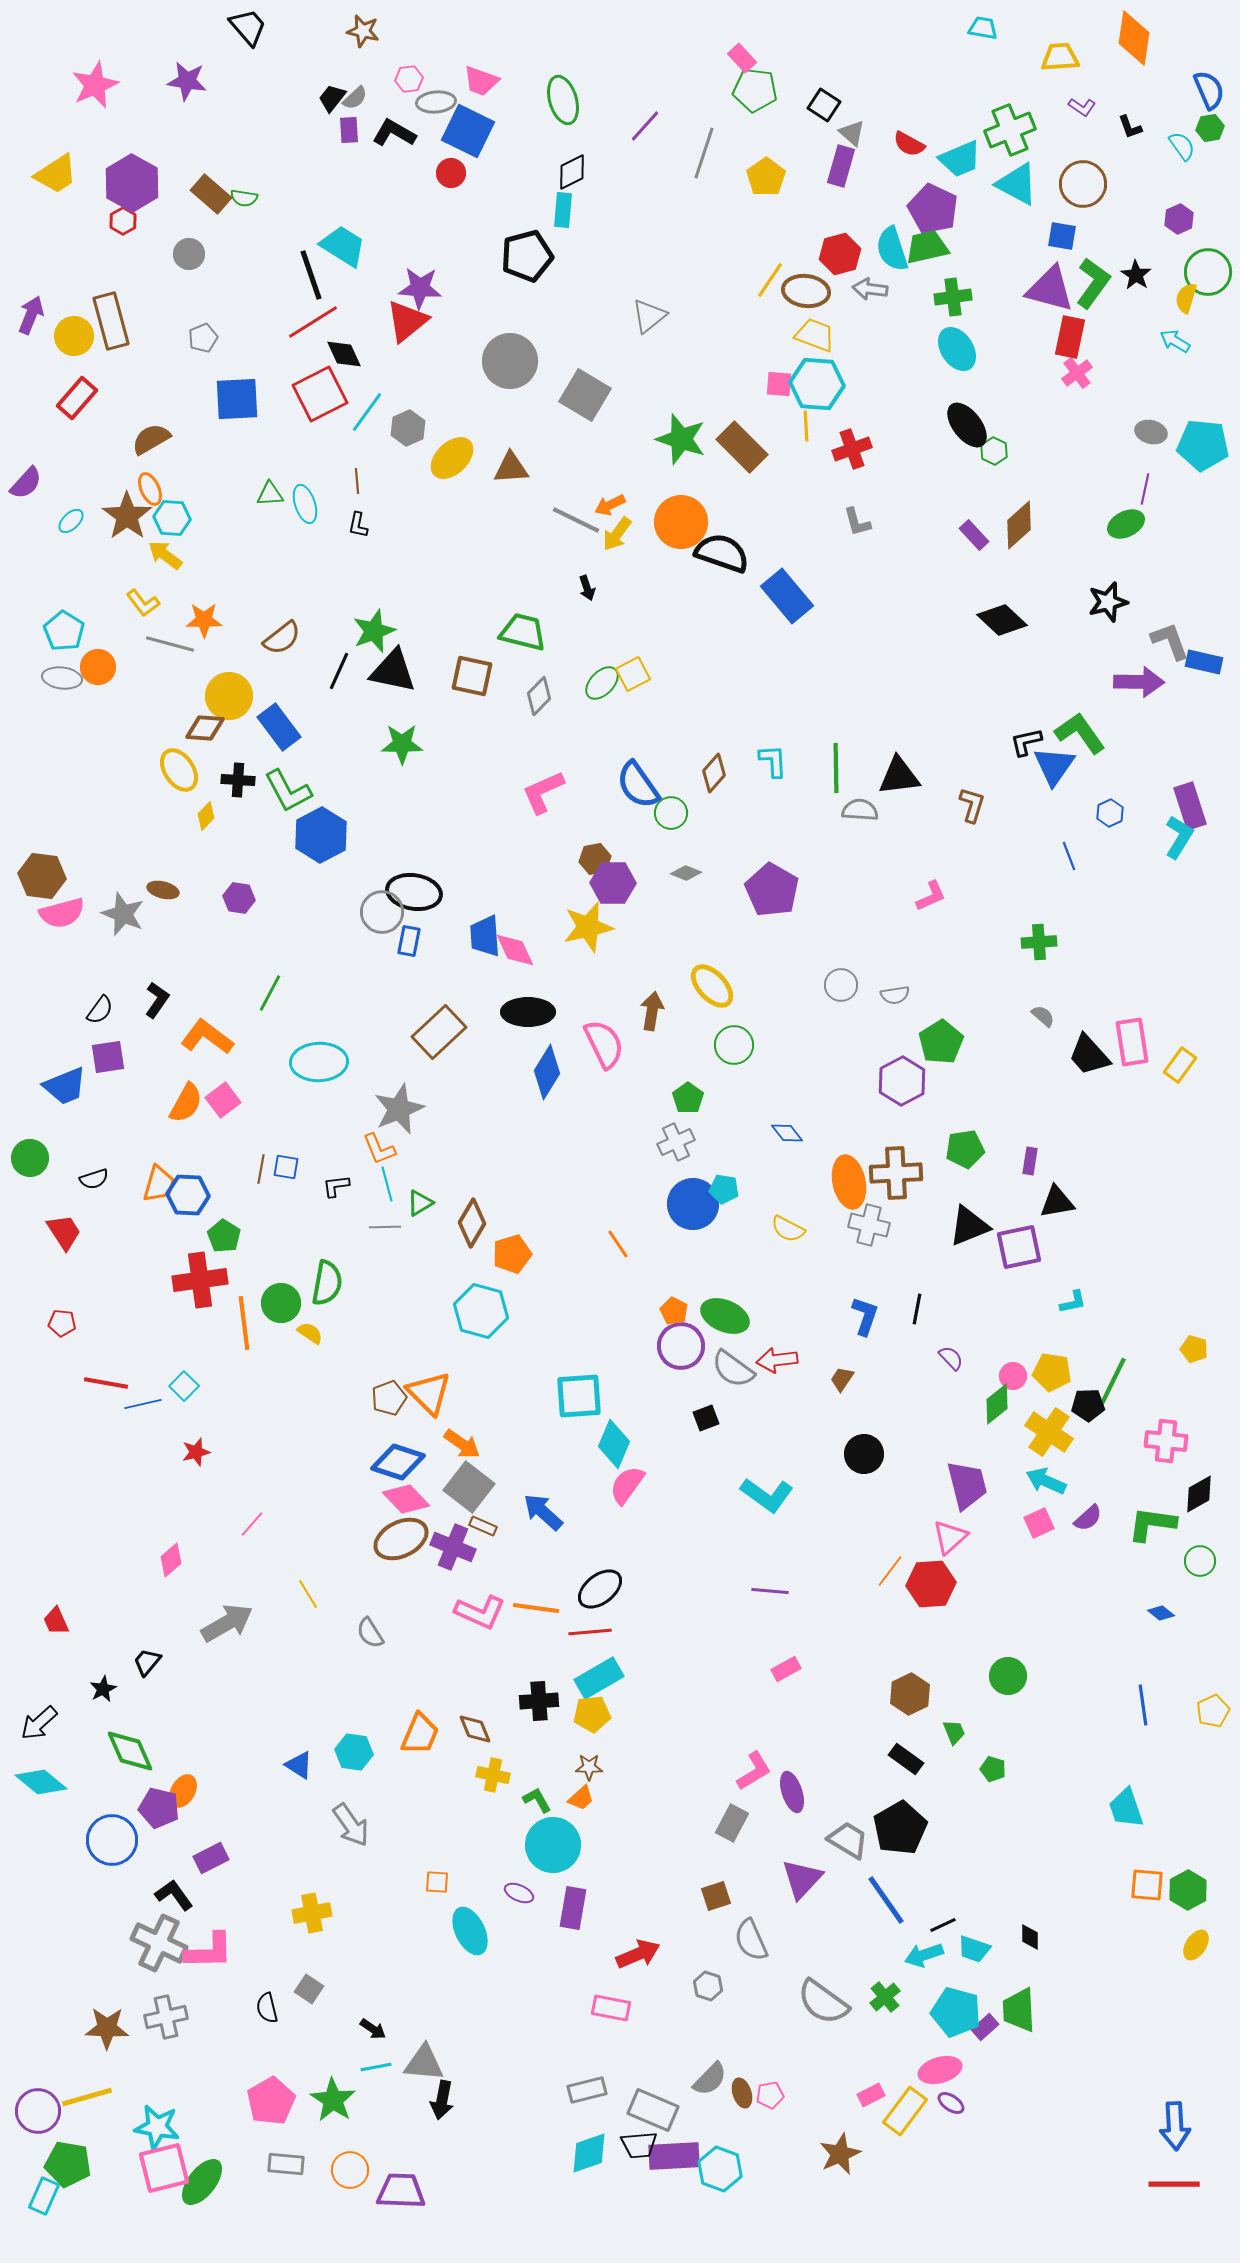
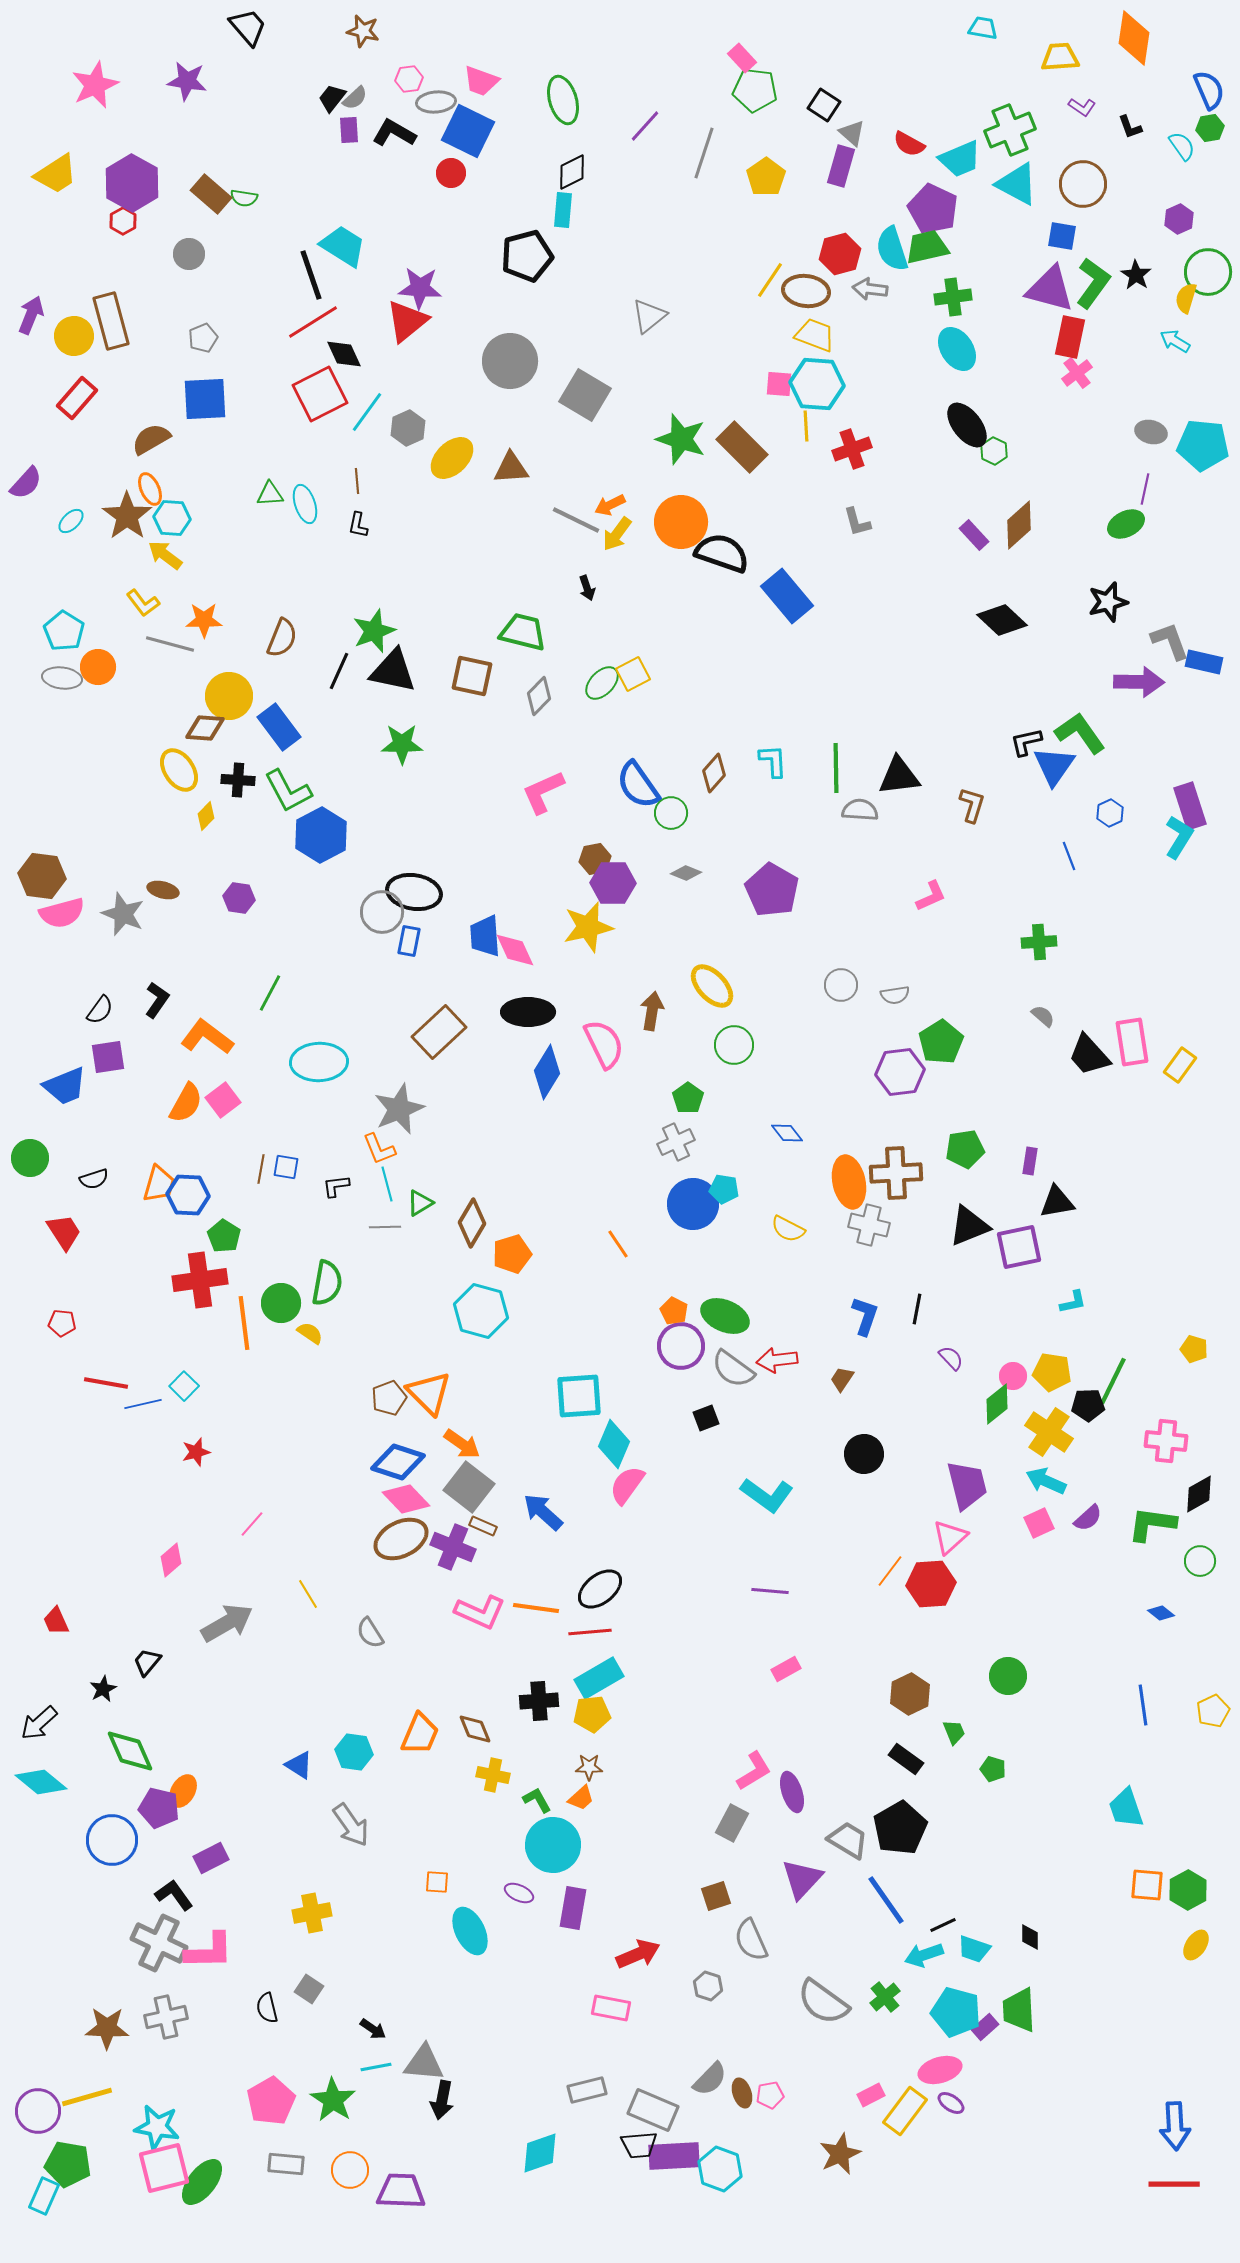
blue square at (237, 399): moved 32 px left
brown semicircle at (282, 638): rotated 30 degrees counterclockwise
purple hexagon at (902, 1081): moved 2 px left, 9 px up; rotated 21 degrees clockwise
cyan diamond at (589, 2153): moved 49 px left
